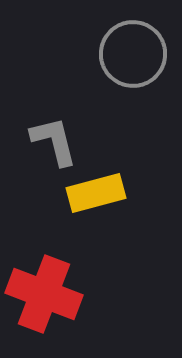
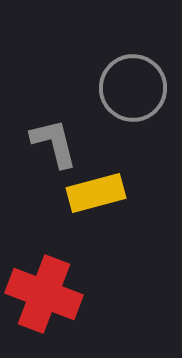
gray circle: moved 34 px down
gray L-shape: moved 2 px down
